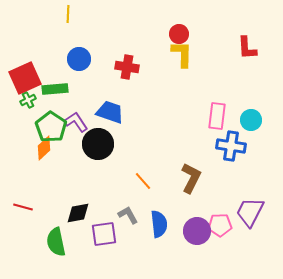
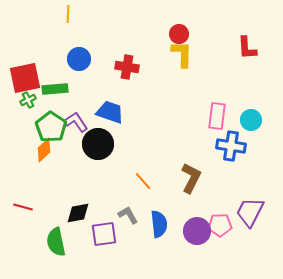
red square: rotated 12 degrees clockwise
orange diamond: moved 2 px down
